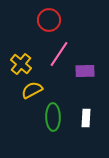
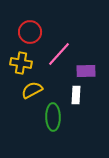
red circle: moved 19 px left, 12 px down
pink line: rotated 8 degrees clockwise
yellow cross: moved 1 px up; rotated 30 degrees counterclockwise
purple rectangle: moved 1 px right
white rectangle: moved 10 px left, 23 px up
